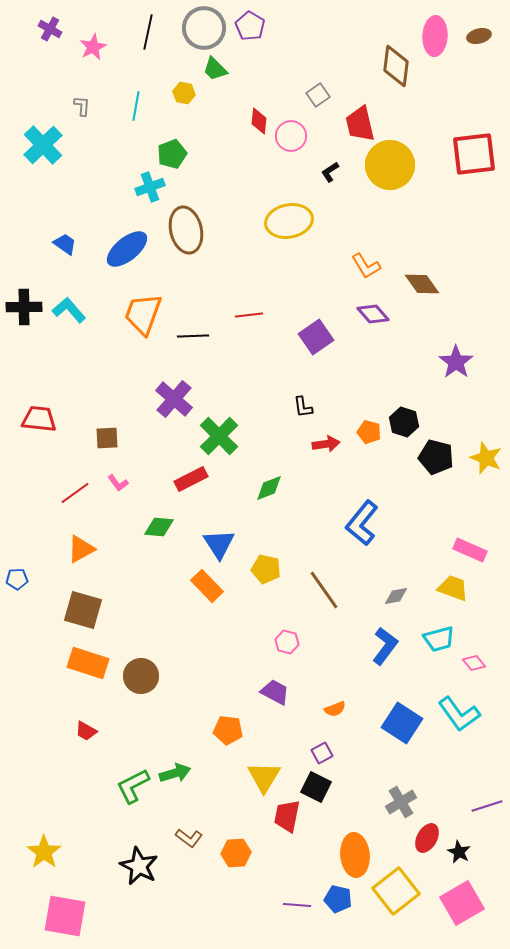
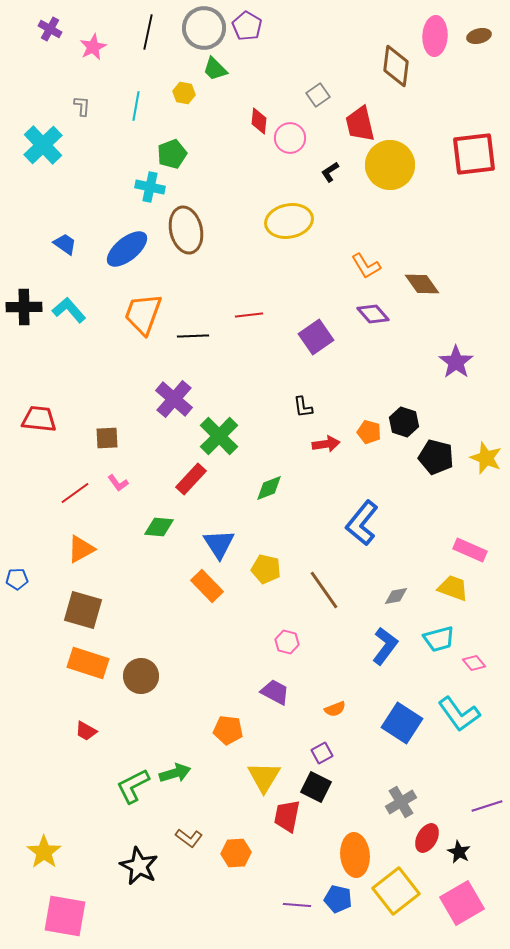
purple pentagon at (250, 26): moved 3 px left
pink circle at (291, 136): moved 1 px left, 2 px down
cyan cross at (150, 187): rotated 32 degrees clockwise
red rectangle at (191, 479): rotated 20 degrees counterclockwise
